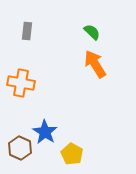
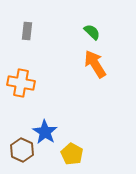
brown hexagon: moved 2 px right, 2 px down
